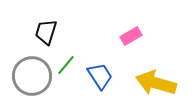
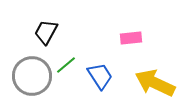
black trapezoid: rotated 12 degrees clockwise
pink rectangle: moved 2 px down; rotated 25 degrees clockwise
green line: rotated 10 degrees clockwise
yellow arrow: moved 1 px left; rotated 9 degrees clockwise
